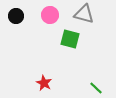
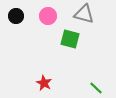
pink circle: moved 2 px left, 1 px down
